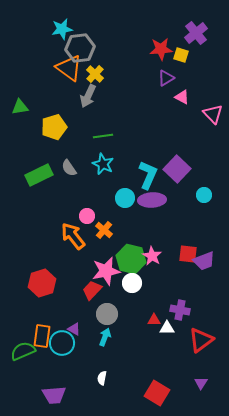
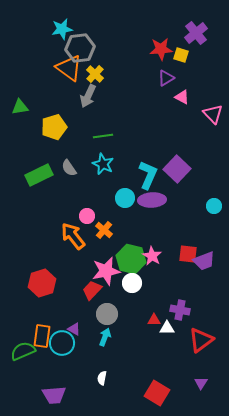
cyan circle at (204, 195): moved 10 px right, 11 px down
